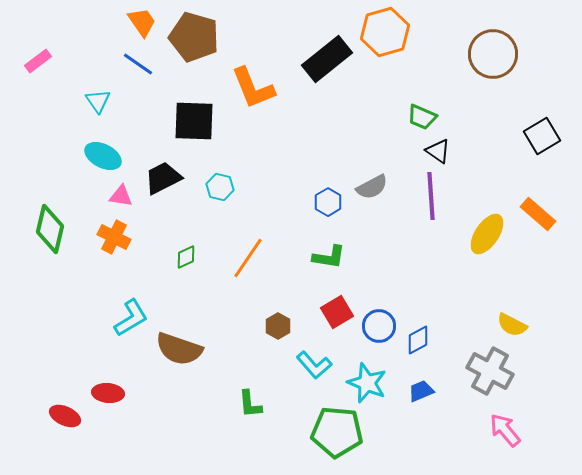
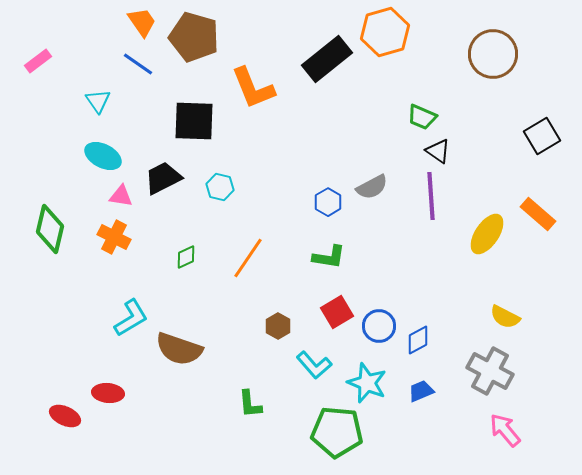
yellow semicircle at (512, 325): moved 7 px left, 8 px up
